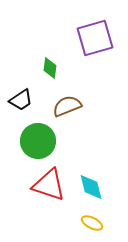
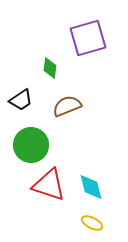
purple square: moved 7 px left
green circle: moved 7 px left, 4 px down
